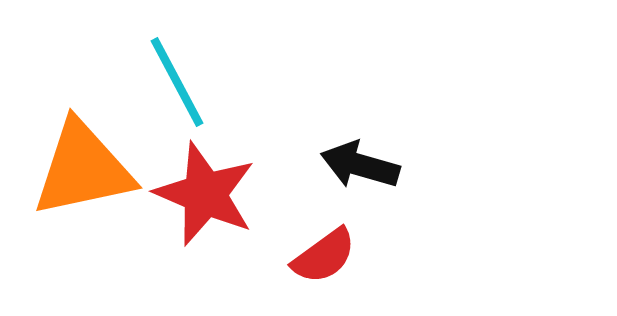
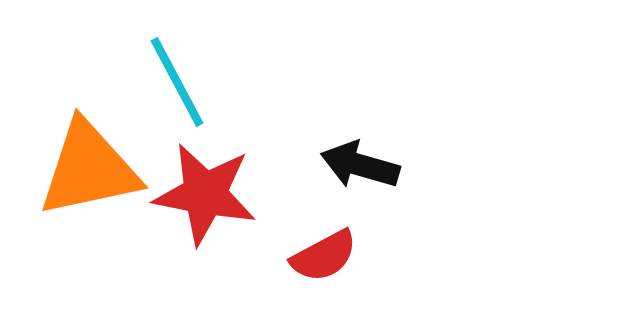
orange triangle: moved 6 px right
red star: rotated 12 degrees counterclockwise
red semicircle: rotated 8 degrees clockwise
